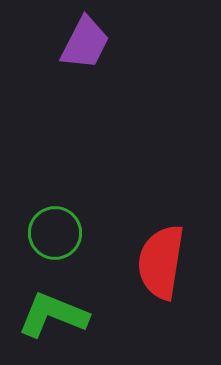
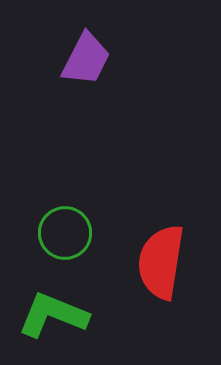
purple trapezoid: moved 1 px right, 16 px down
green circle: moved 10 px right
